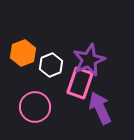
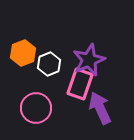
white hexagon: moved 2 px left, 1 px up
pink rectangle: moved 1 px down
pink circle: moved 1 px right, 1 px down
